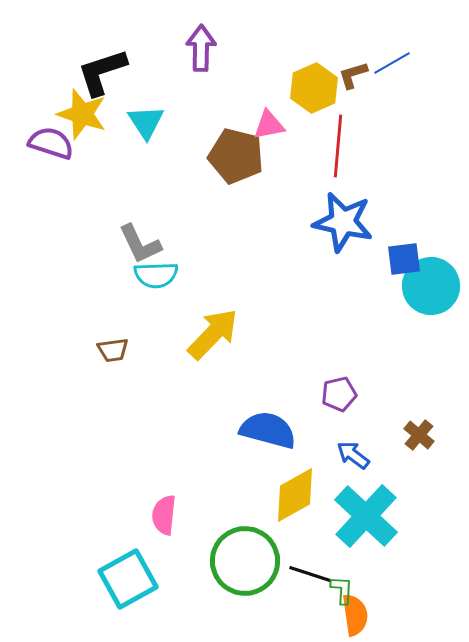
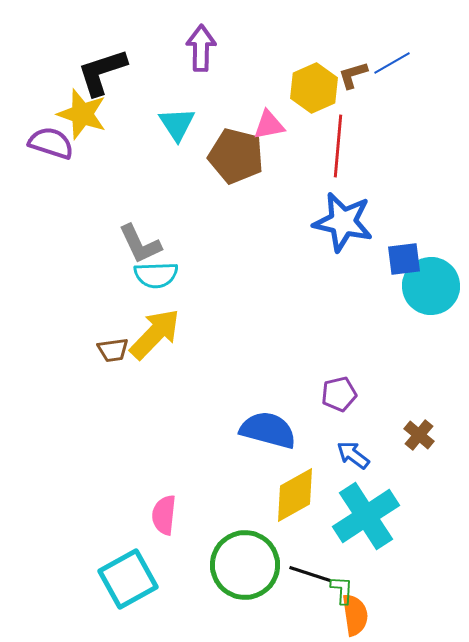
cyan triangle: moved 31 px right, 2 px down
yellow arrow: moved 58 px left
cyan cross: rotated 14 degrees clockwise
green circle: moved 4 px down
